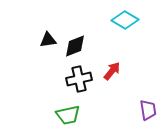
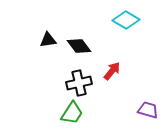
cyan diamond: moved 1 px right
black diamond: moved 4 px right; rotated 75 degrees clockwise
black cross: moved 4 px down
purple trapezoid: rotated 65 degrees counterclockwise
green trapezoid: moved 4 px right, 2 px up; rotated 45 degrees counterclockwise
